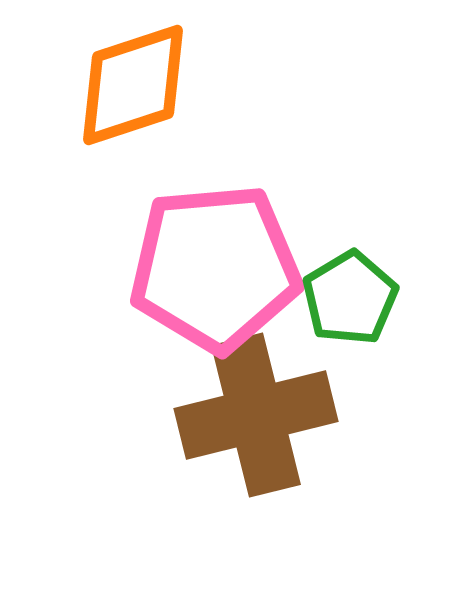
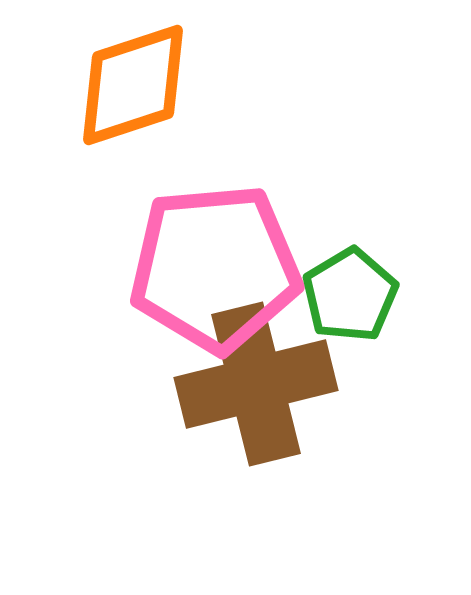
green pentagon: moved 3 px up
brown cross: moved 31 px up
